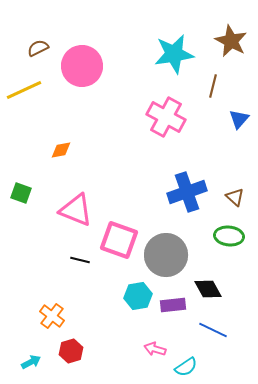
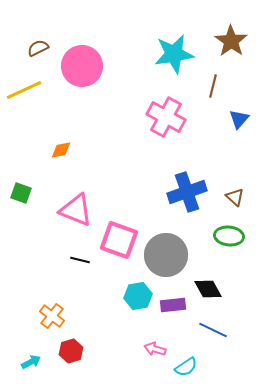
brown star: rotated 8 degrees clockwise
